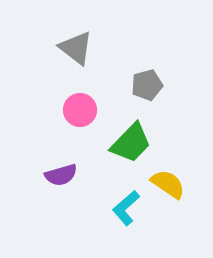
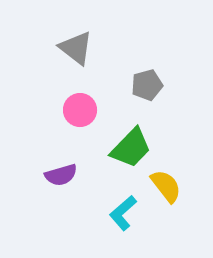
green trapezoid: moved 5 px down
yellow semicircle: moved 2 px left, 2 px down; rotated 18 degrees clockwise
cyan L-shape: moved 3 px left, 5 px down
